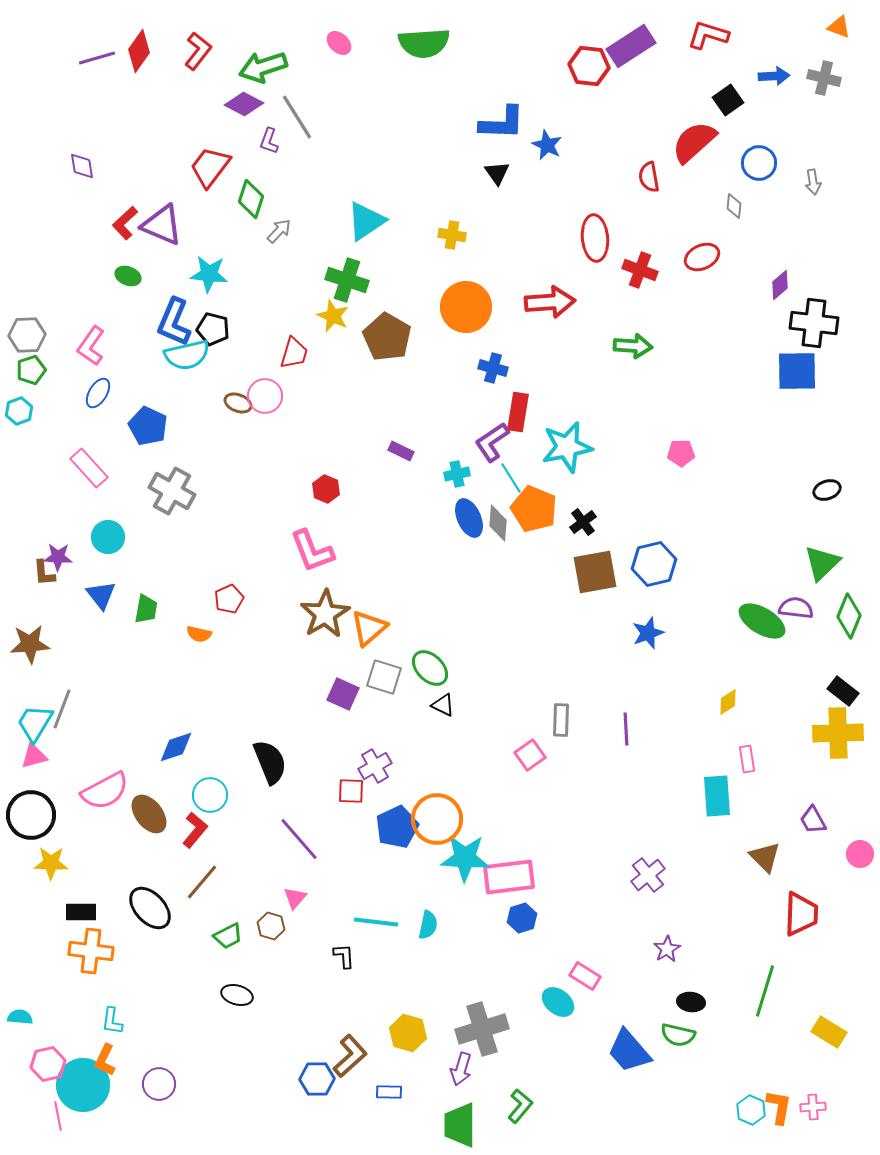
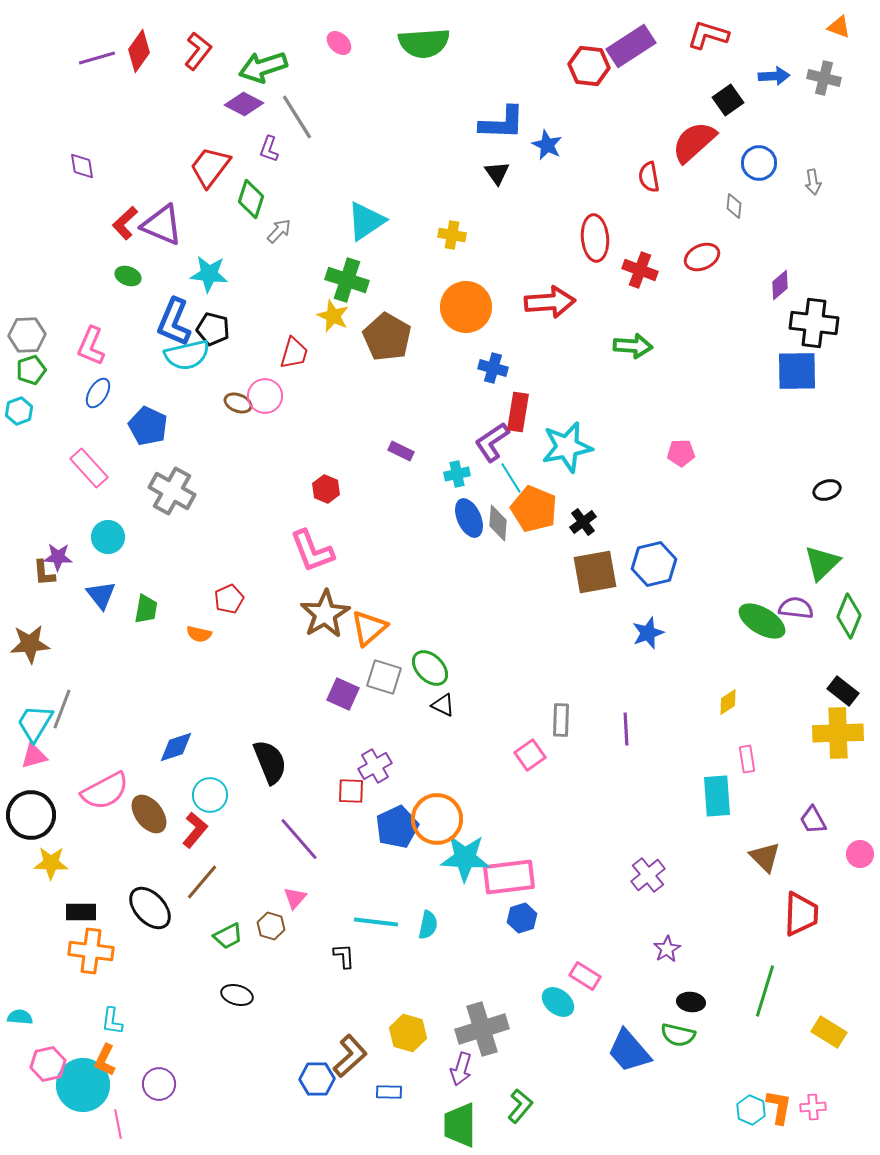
purple L-shape at (269, 141): moved 8 px down
pink L-shape at (91, 346): rotated 12 degrees counterclockwise
pink line at (58, 1116): moved 60 px right, 8 px down
